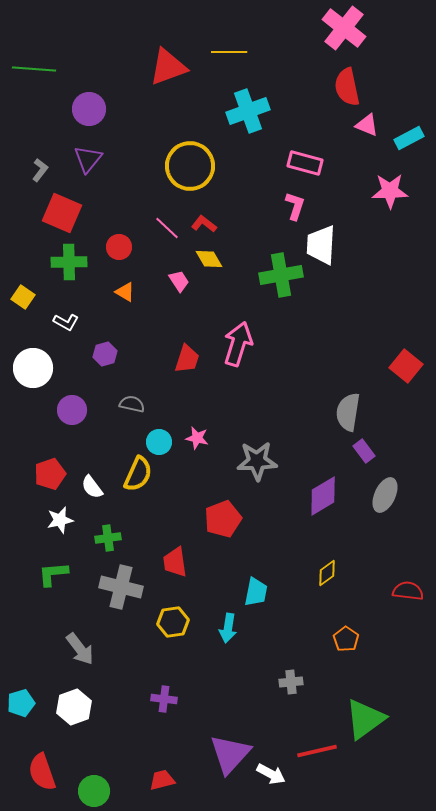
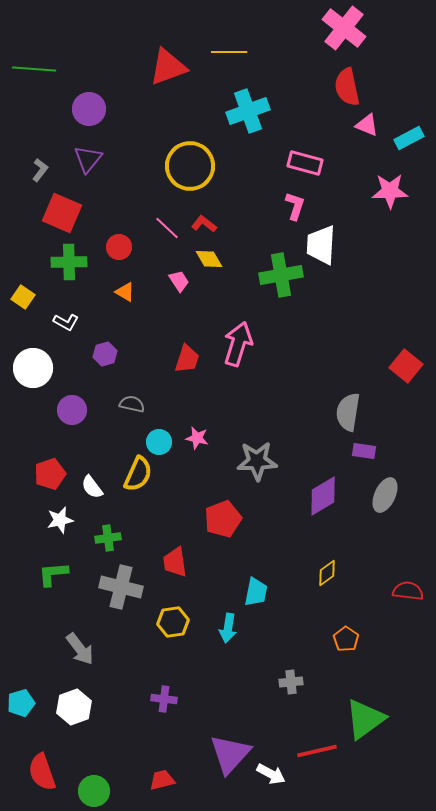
purple rectangle at (364, 451): rotated 45 degrees counterclockwise
